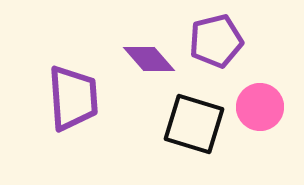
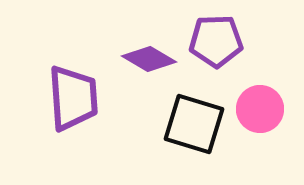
purple pentagon: rotated 12 degrees clockwise
purple diamond: rotated 18 degrees counterclockwise
pink circle: moved 2 px down
